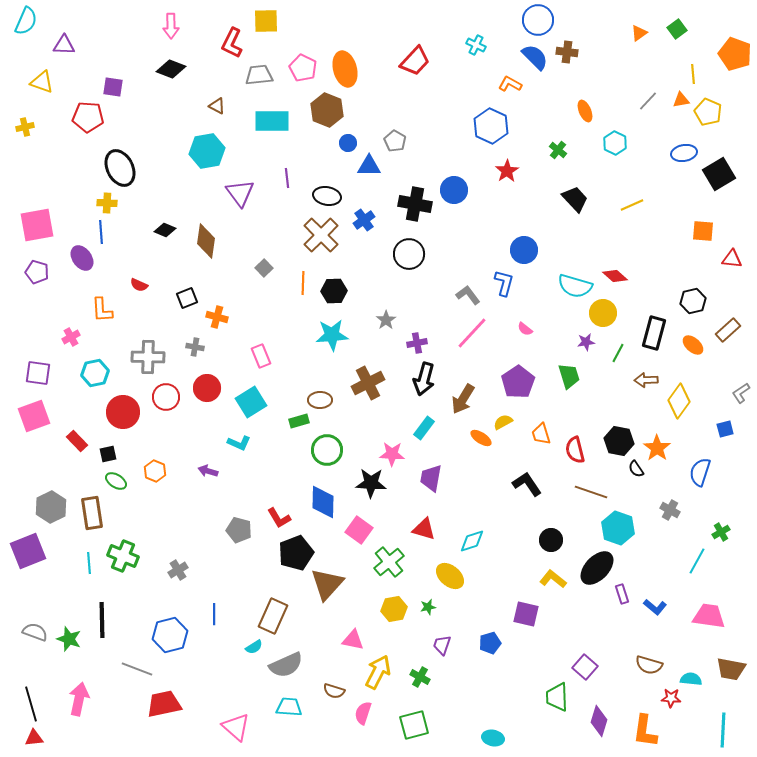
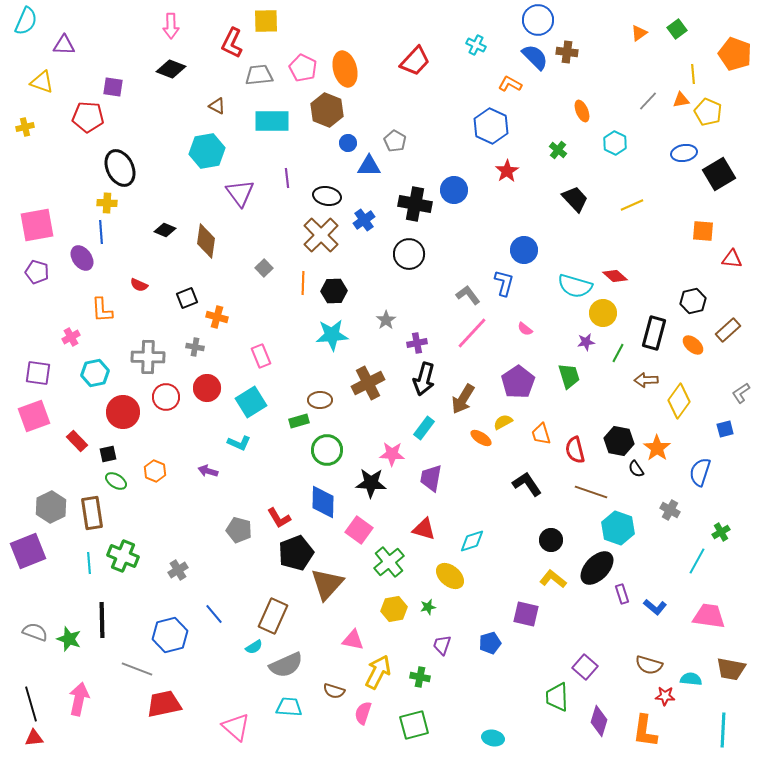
orange ellipse at (585, 111): moved 3 px left
blue line at (214, 614): rotated 40 degrees counterclockwise
green cross at (420, 677): rotated 18 degrees counterclockwise
red star at (671, 698): moved 6 px left, 2 px up
